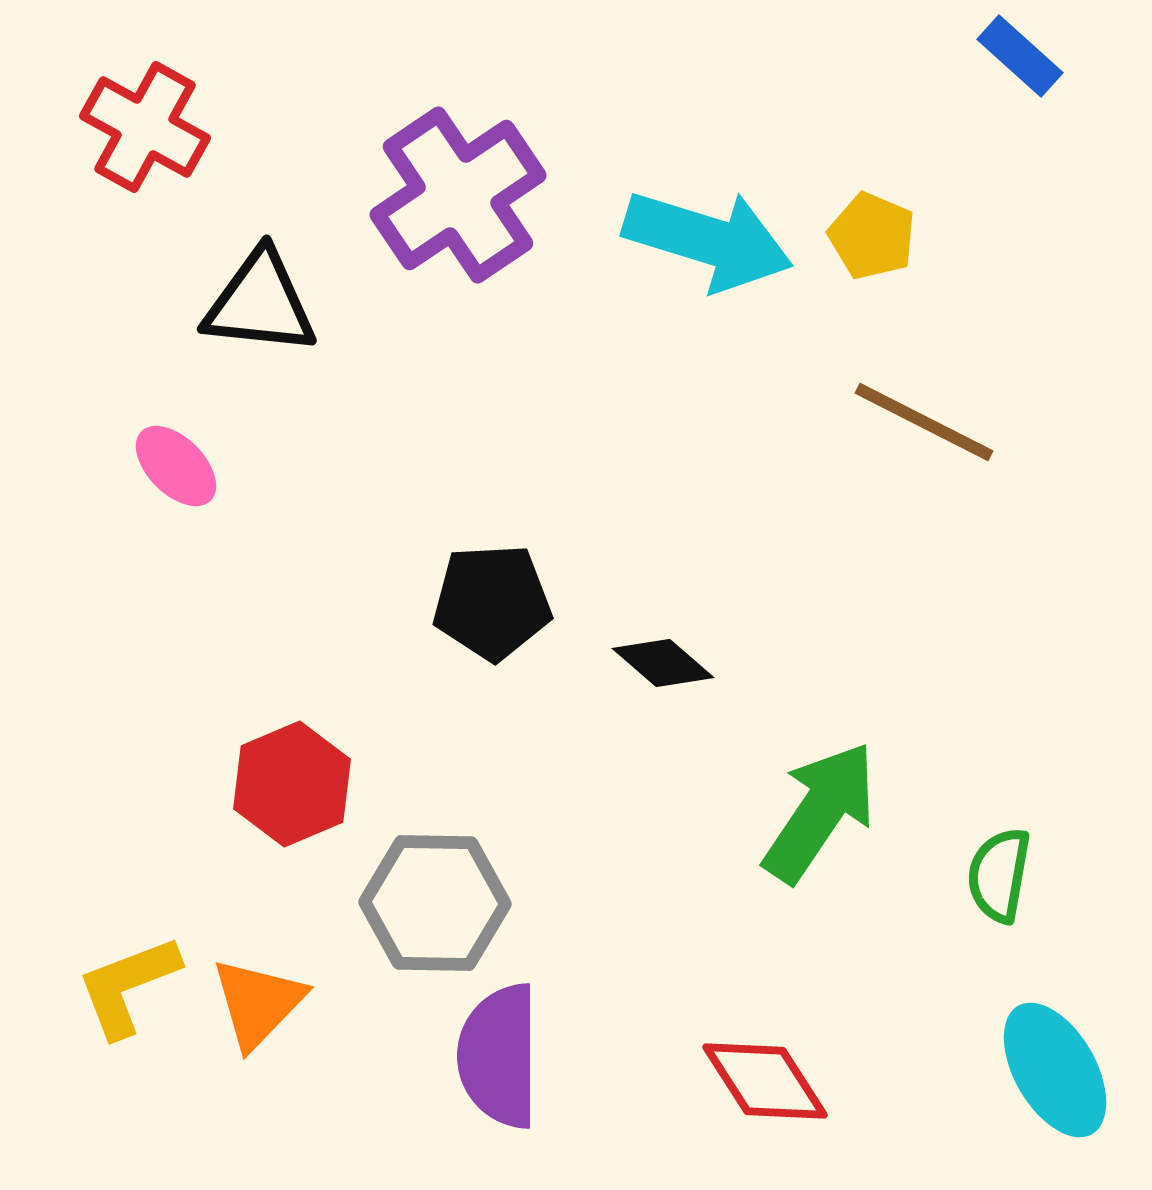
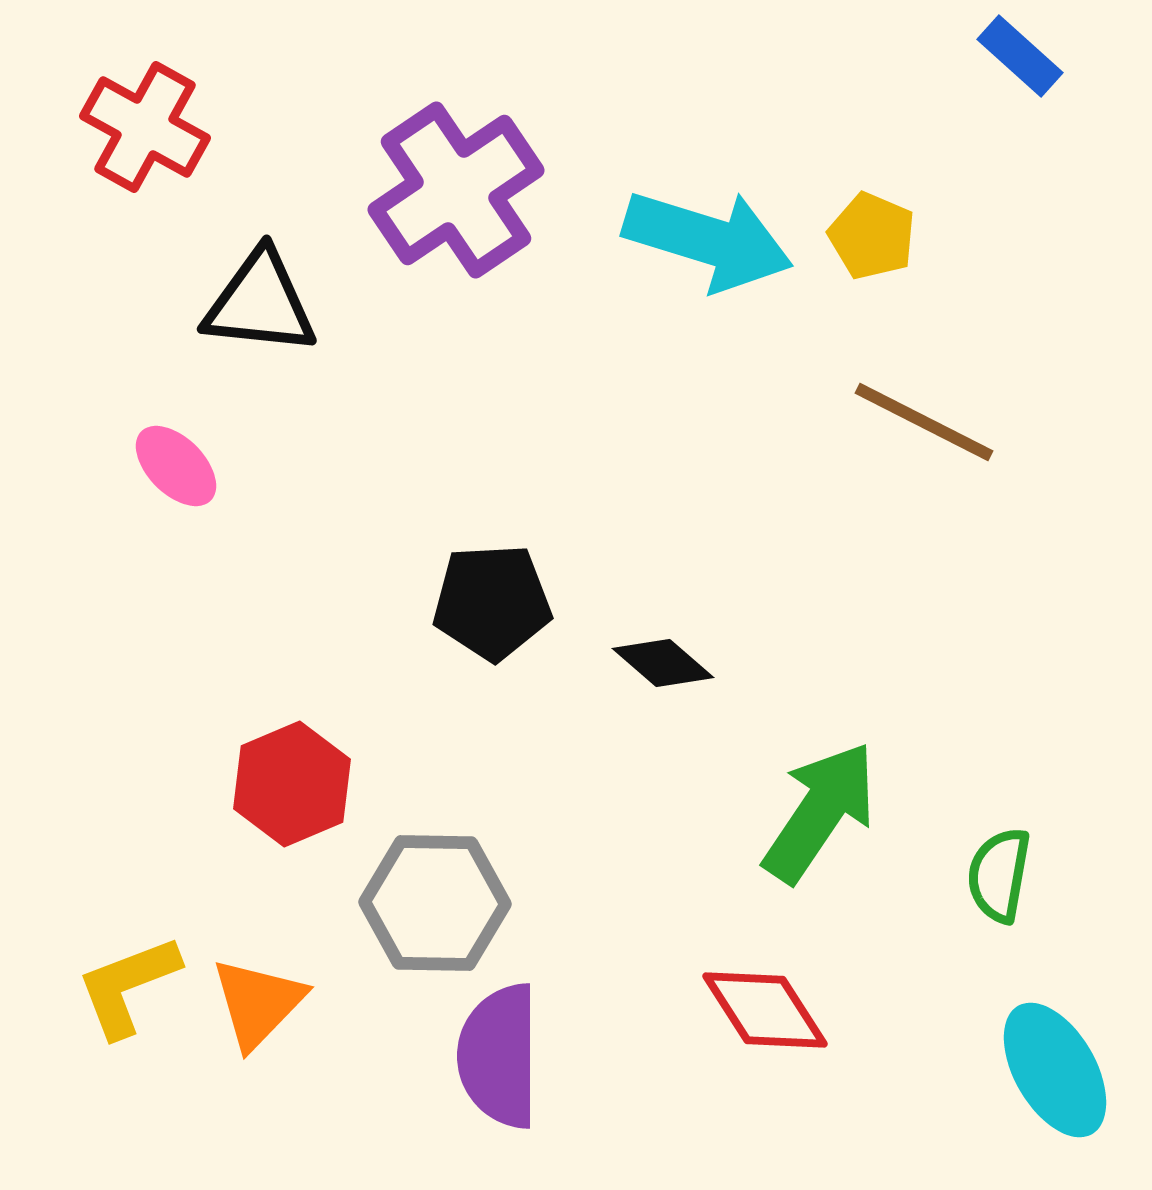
purple cross: moved 2 px left, 5 px up
red diamond: moved 71 px up
